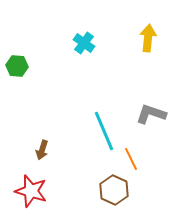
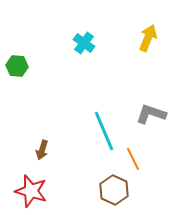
yellow arrow: rotated 16 degrees clockwise
orange line: moved 2 px right
